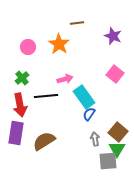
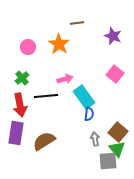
blue semicircle: rotated 152 degrees clockwise
green triangle: rotated 12 degrees counterclockwise
